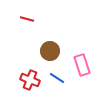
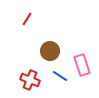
red line: rotated 72 degrees counterclockwise
blue line: moved 3 px right, 2 px up
